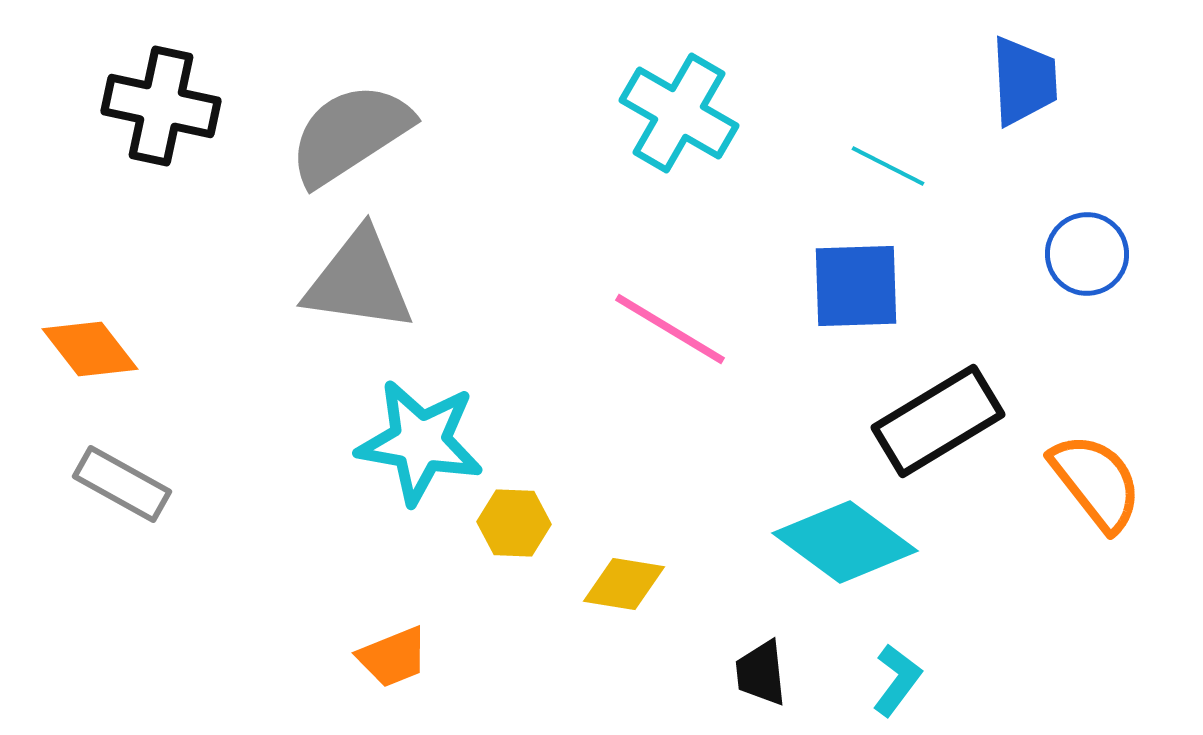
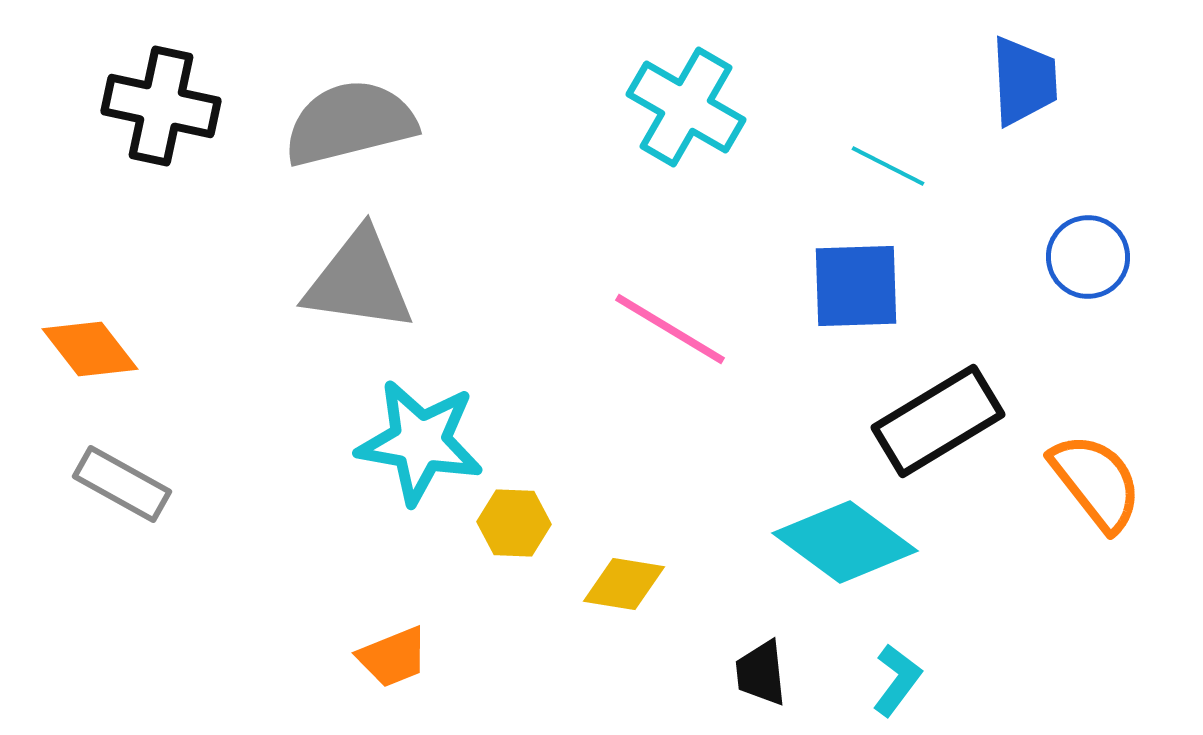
cyan cross: moved 7 px right, 6 px up
gray semicircle: moved 11 px up; rotated 19 degrees clockwise
blue circle: moved 1 px right, 3 px down
